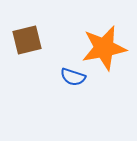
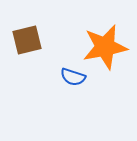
orange star: moved 1 px right, 1 px up
